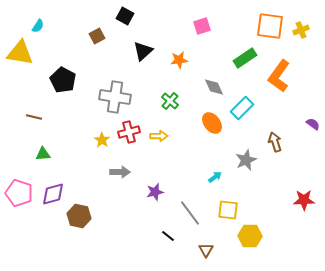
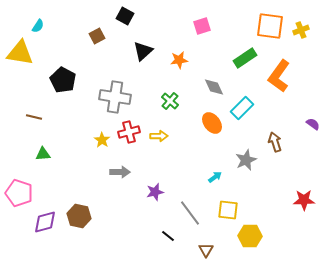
purple diamond: moved 8 px left, 28 px down
